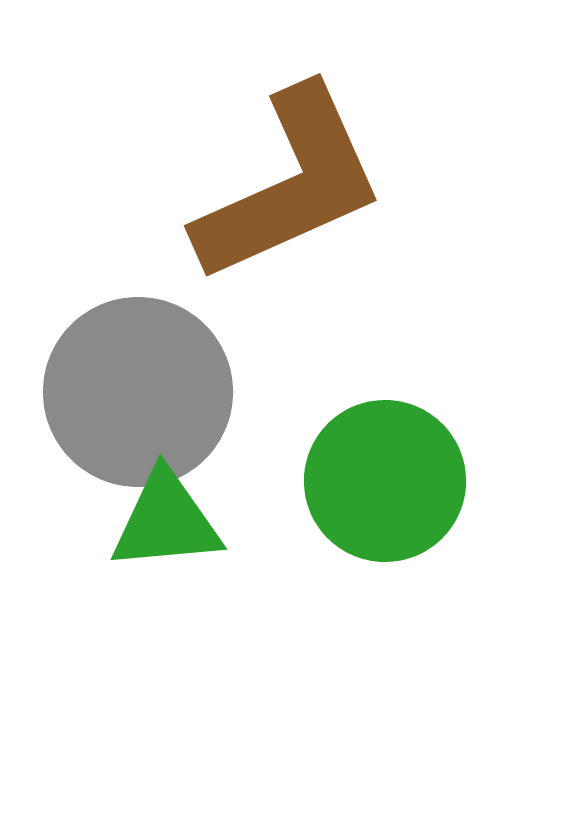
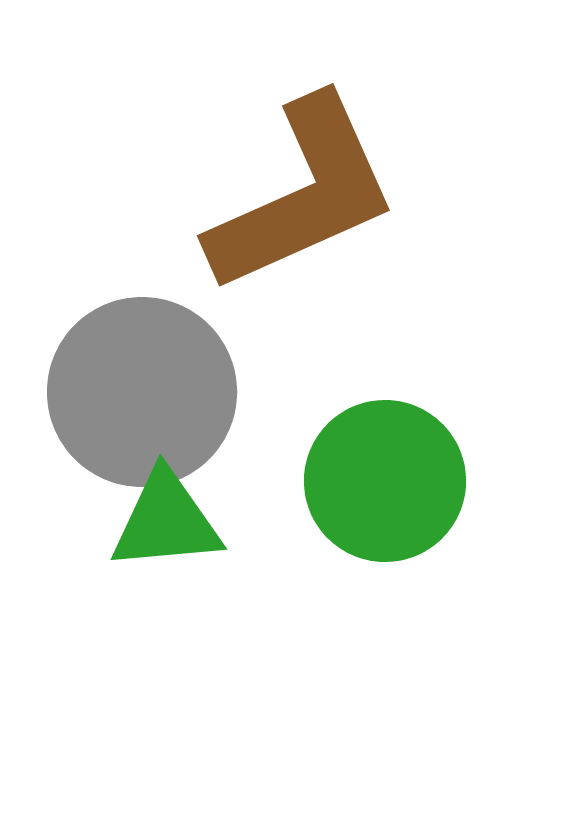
brown L-shape: moved 13 px right, 10 px down
gray circle: moved 4 px right
